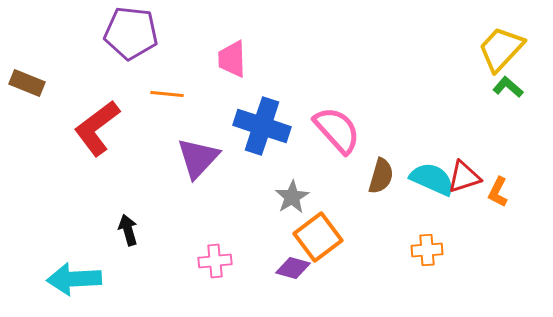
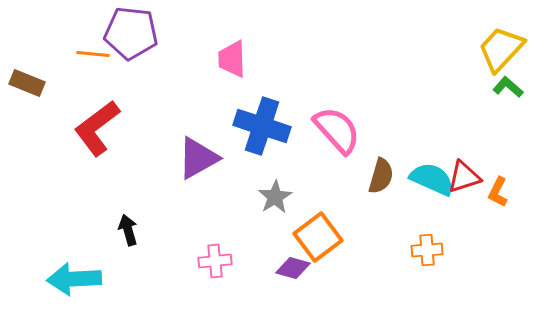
orange line: moved 74 px left, 40 px up
purple triangle: rotated 18 degrees clockwise
gray star: moved 17 px left
